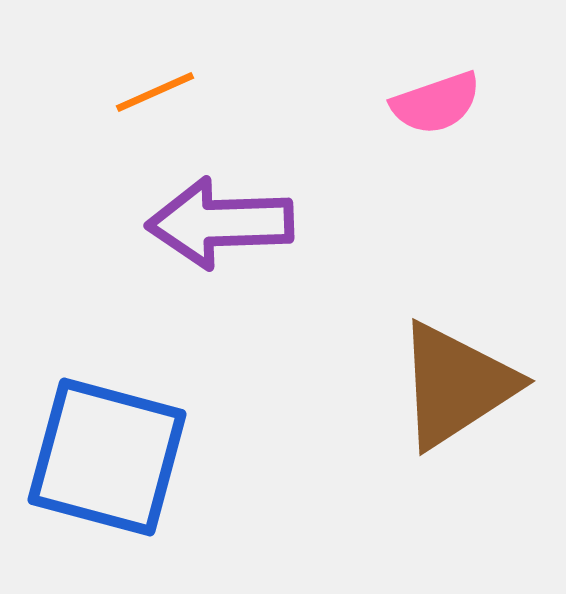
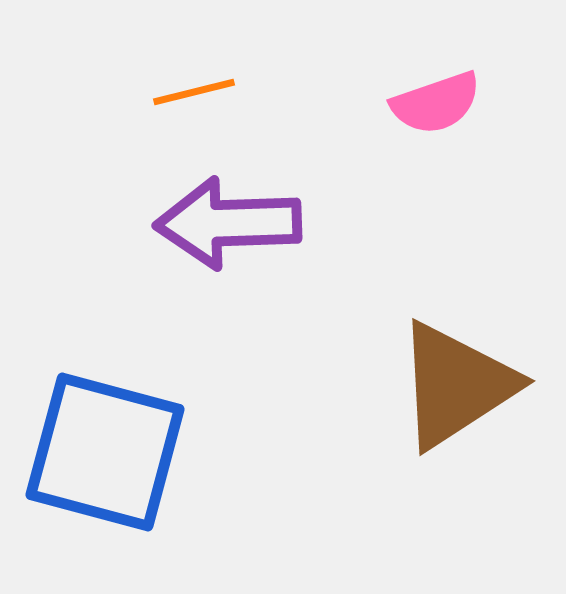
orange line: moved 39 px right; rotated 10 degrees clockwise
purple arrow: moved 8 px right
blue square: moved 2 px left, 5 px up
